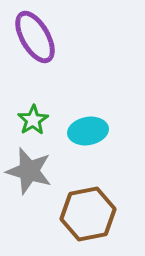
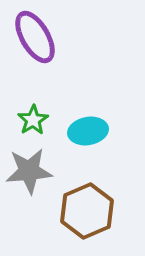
gray star: rotated 21 degrees counterclockwise
brown hexagon: moved 1 px left, 3 px up; rotated 12 degrees counterclockwise
